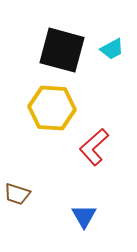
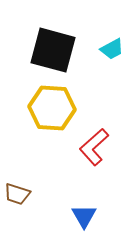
black square: moved 9 px left
